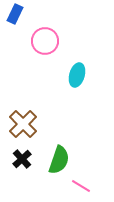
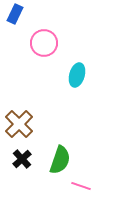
pink circle: moved 1 px left, 2 px down
brown cross: moved 4 px left
green semicircle: moved 1 px right
pink line: rotated 12 degrees counterclockwise
